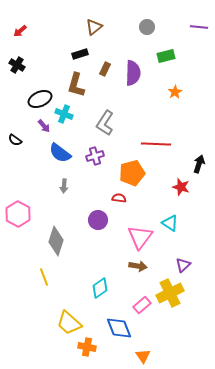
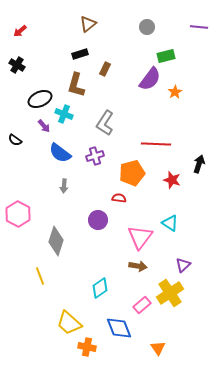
brown triangle: moved 6 px left, 3 px up
purple semicircle: moved 17 px right, 6 px down; rotated 35 degrees clockwise
red star: moved 9 px left, 7 px up
yellow line: moved 4 px left, 1 px up
yellow cross: rotated 8 degrees counterclockwise
orange triangle: moved 15 px right, 8 px up
